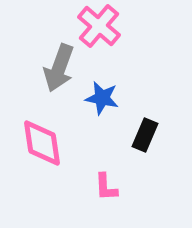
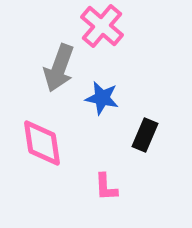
pink cross: moved 3 px right
